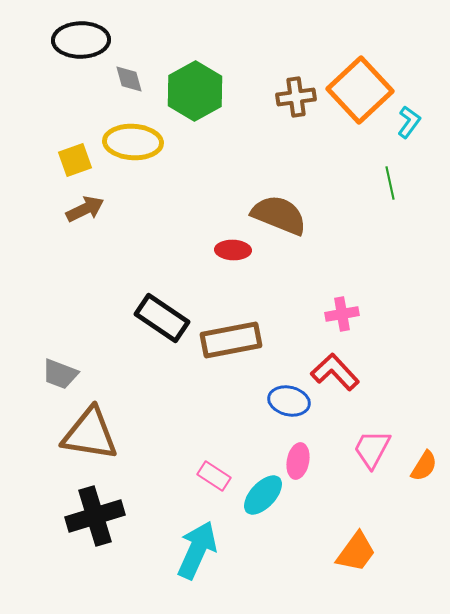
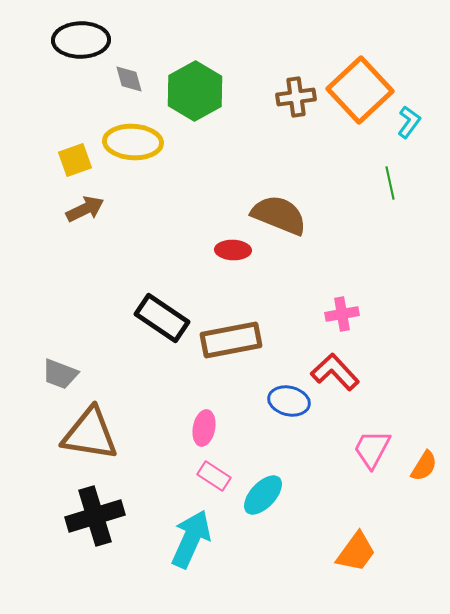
pink ellipse: moved 94 px left, 33 px up
cyan arrow: moved 6 px left, 11 px up
